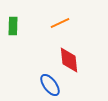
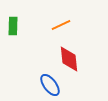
orange line: moved 1 px right, 2 px down
red diamond: moved 1 px up
